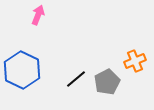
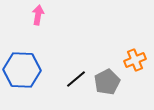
pink arrow: rotated 12 degrees counterclockwise
orange cross: moved 1 px up
blue hexagon: rotated 24 degrees counterclockwise
